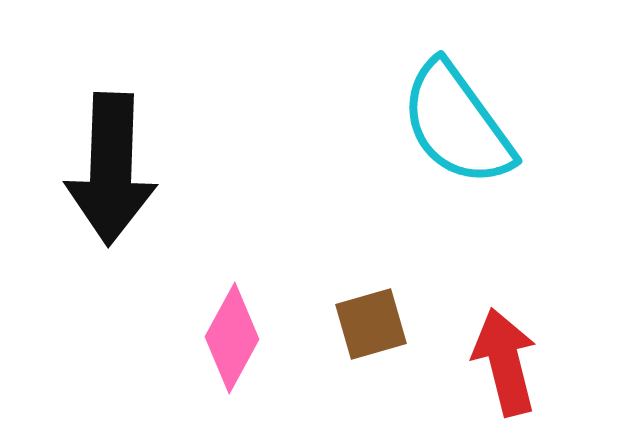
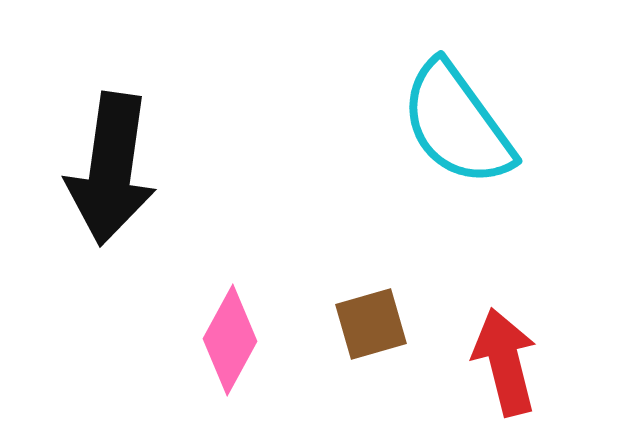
black arrow: rotated 6 degrees clockwise
pink diamond: moved 2 px left, 2 px down
